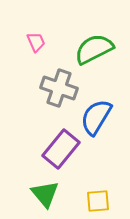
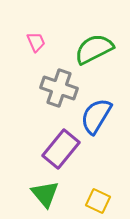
blue semicircle: moved 1 px up
yellow square: rotated 30 degrees clockwise
